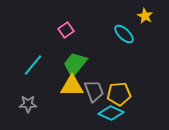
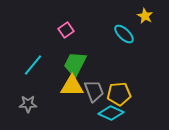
green trapezoid: rotated 12 degrees counterclockwise
